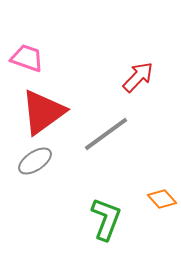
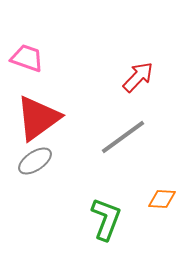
red triangle: moved 5 px left, 6 px down
gray line: moved 17 px right, 3 px down
orange diamond: rotated 44 degrees counterclockwise
